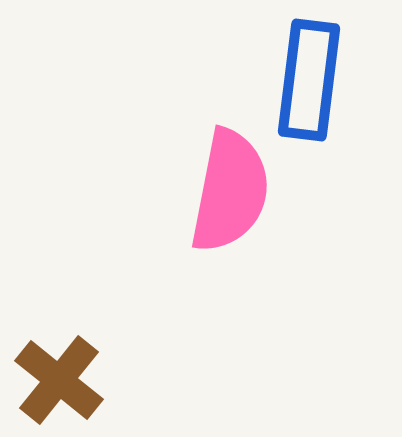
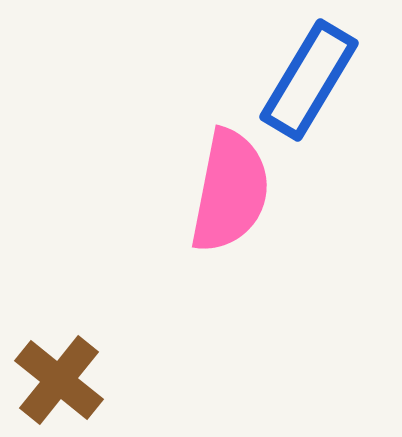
blue rectangle: rotated 24 degrees clockwise
